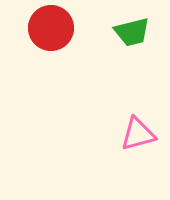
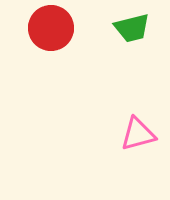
green trapezoid: moved 4 px up
